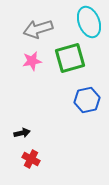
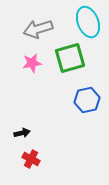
cyan ellipse: moved 1 px left
pink star: moved 2 px down
